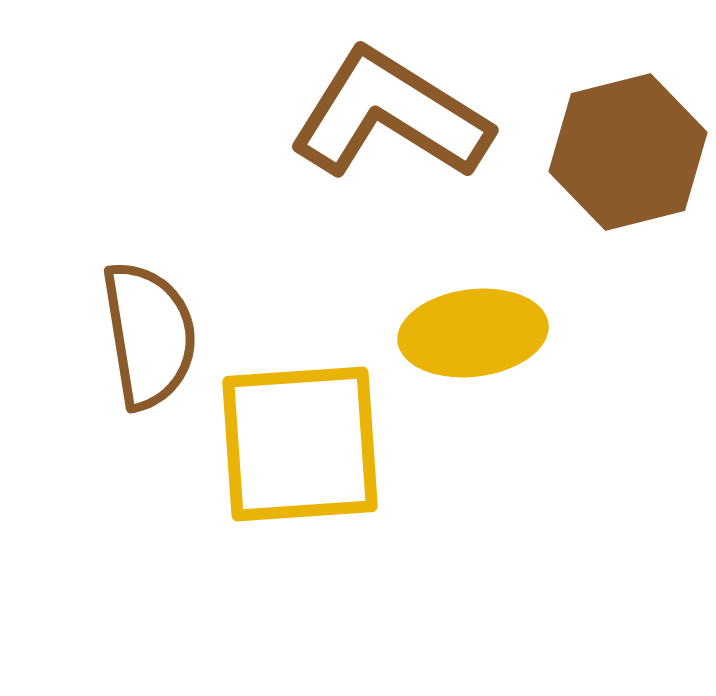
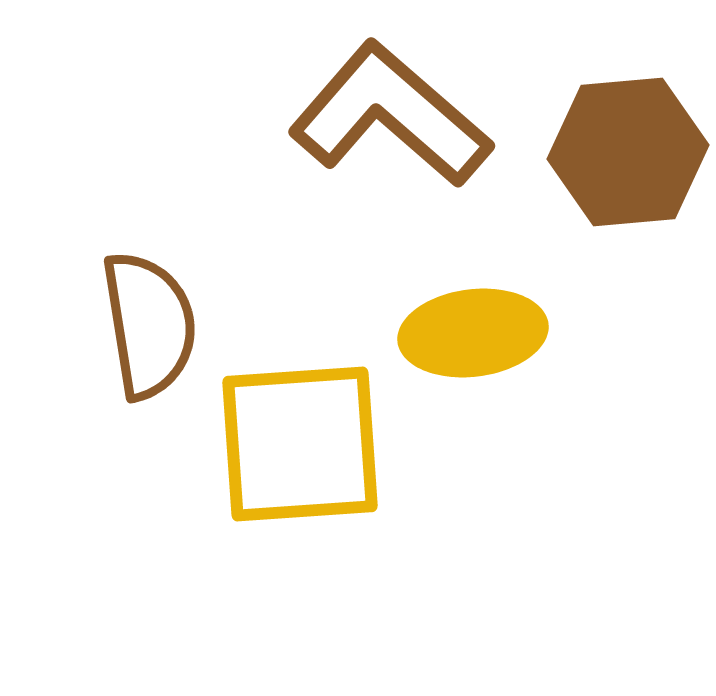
brown L-shape: rotated 9 degrees clockwise
brown hexagon: rotated 9 degrees clockwise
brown semicircle: moved 10 px up
